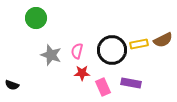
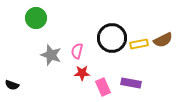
black circle: moved 12 px up
